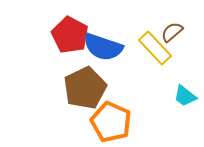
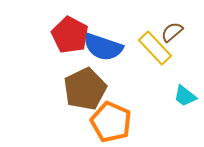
brown pentagon: moved 1 px down
